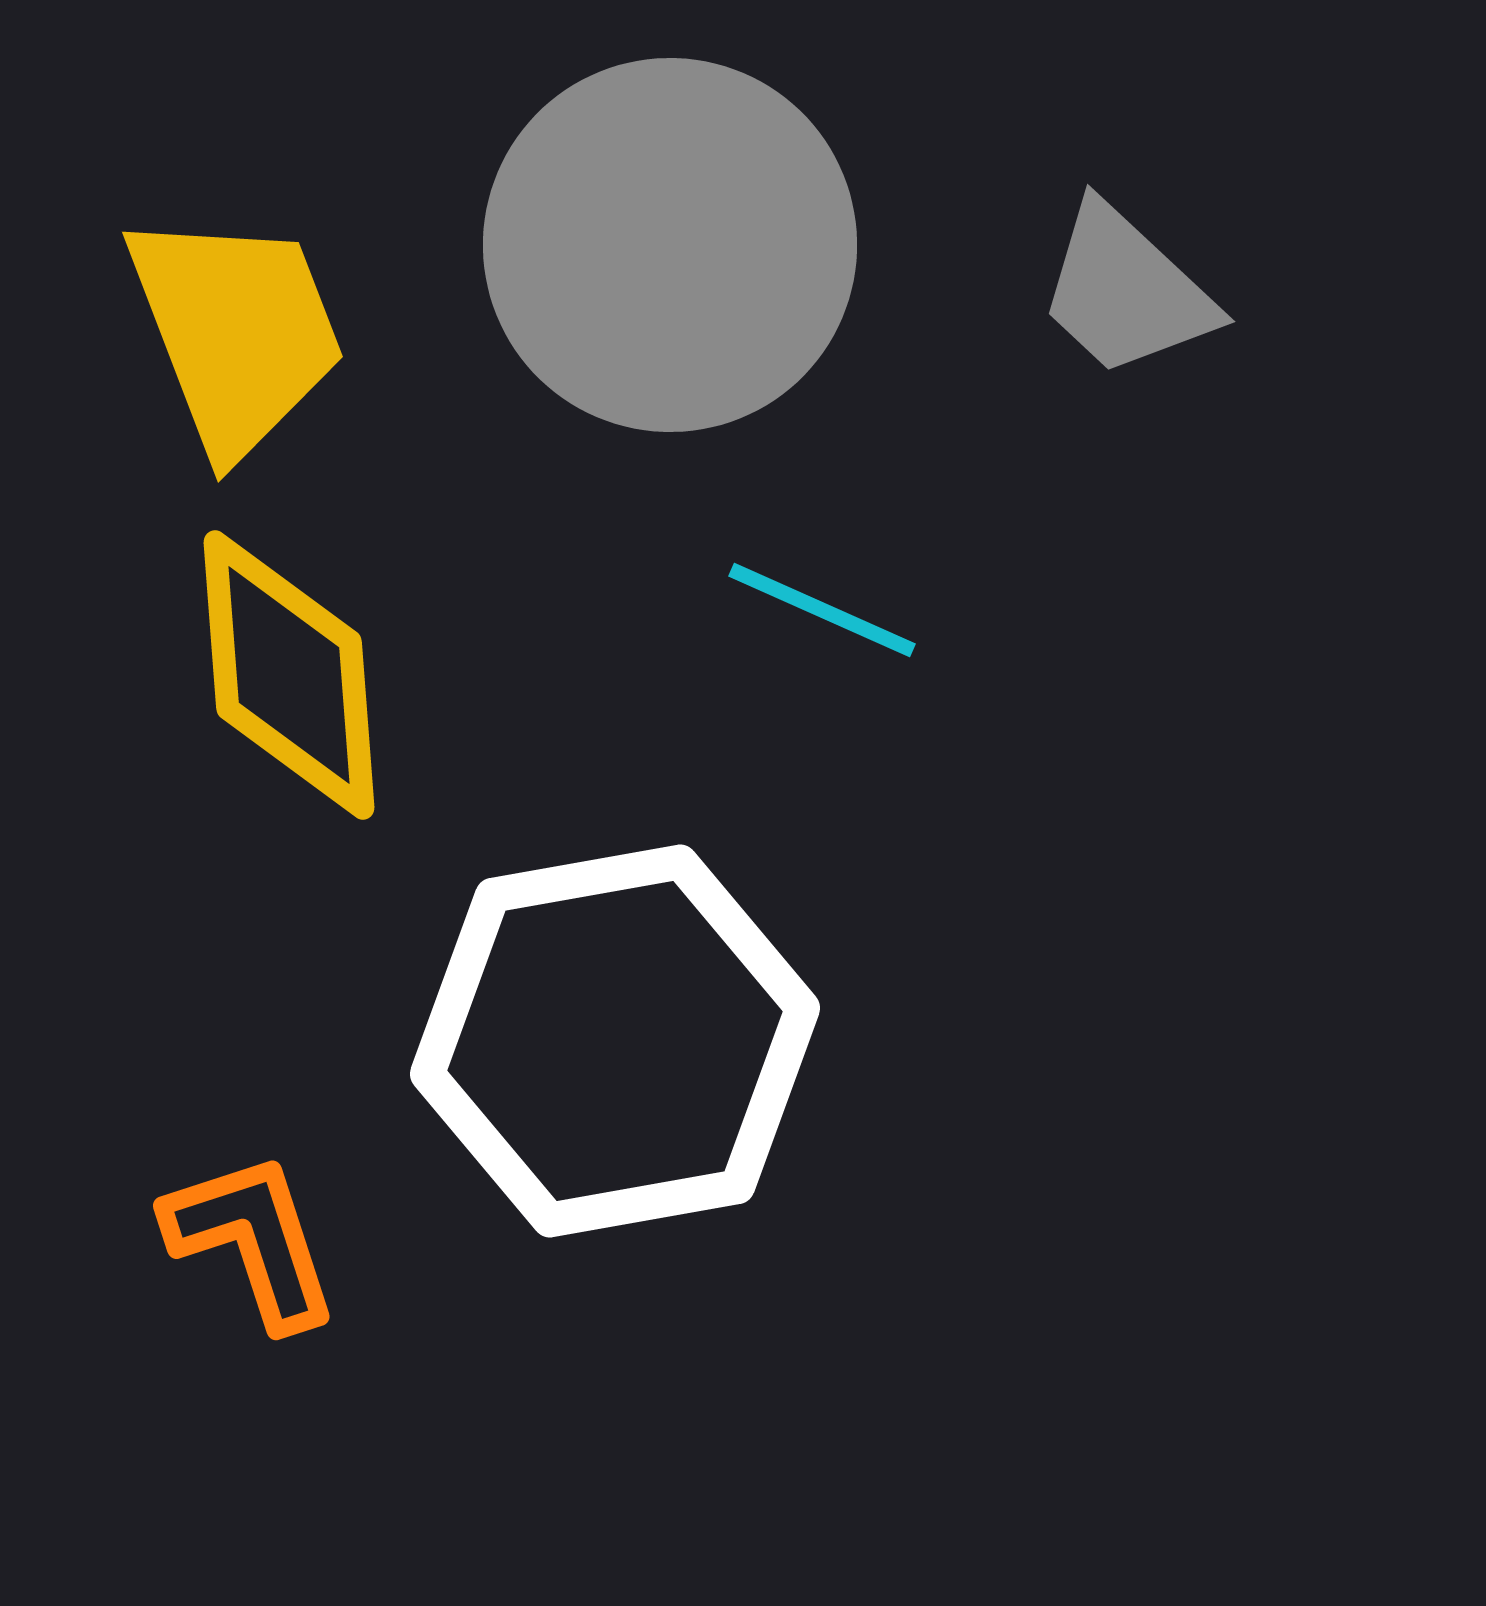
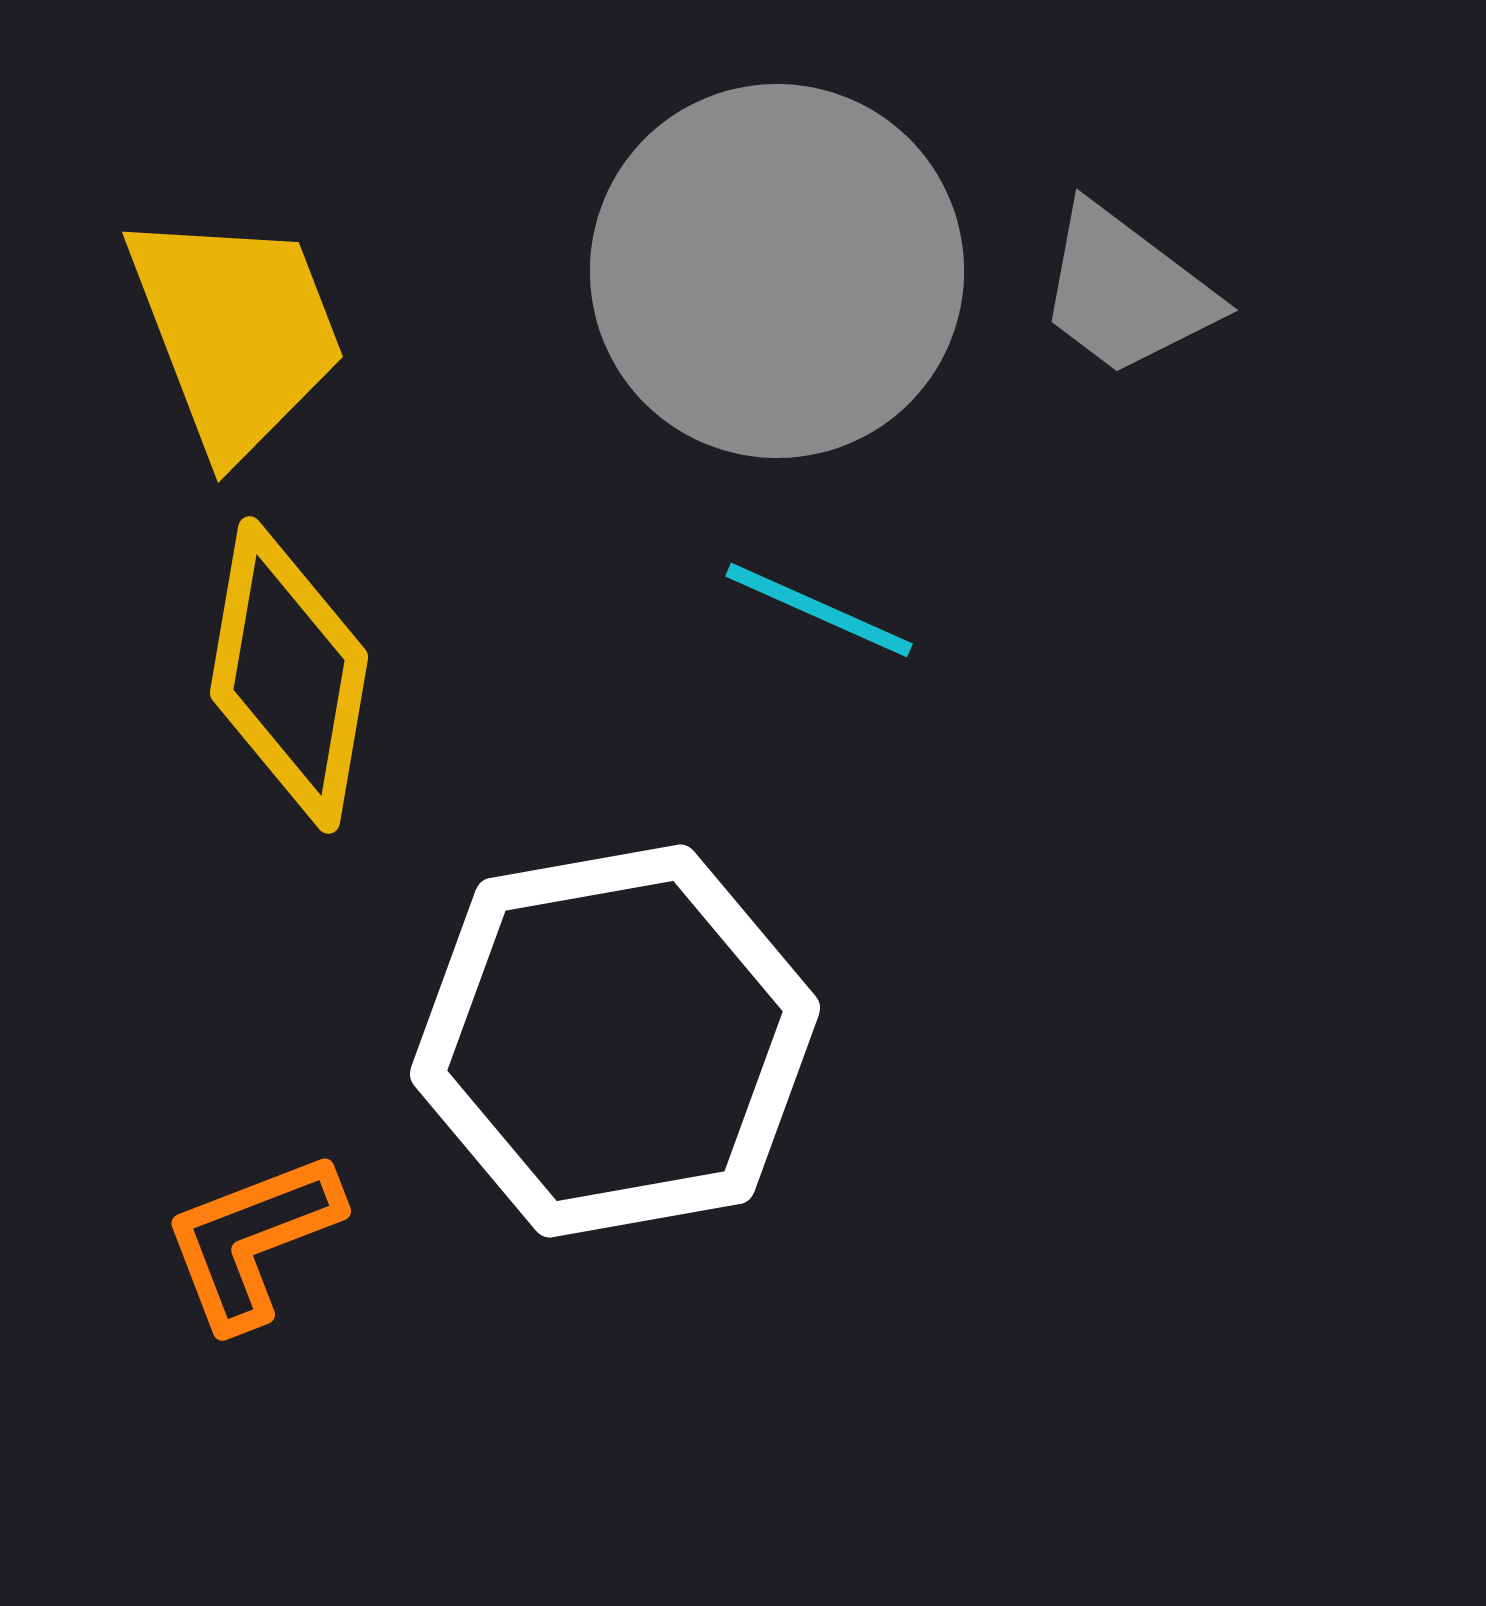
gray circle: moved 107 px right, 26 px down
gray trapezoid: rotated 6 degrees counterclockwise
cyan line: moved 3 px left
yellow diamond: rotated 14 degrees clockwise
orange L-shape: rotated 93 degrees counterclockwise
